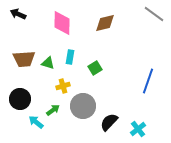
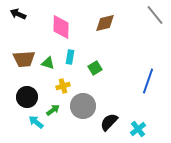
gray line: moved 1 px right, 1 px down; rotated 15 degrees clockwise
pink diamond: moved 1 px left, 4 px down
black circle: moved 7 px right, 2 px up
